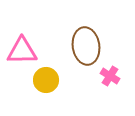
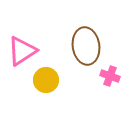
pink triangle: rotated 32 degrees counterclockwise
pink cross: rotated 12 degrees counterclockwise
